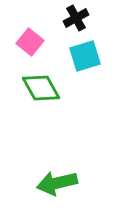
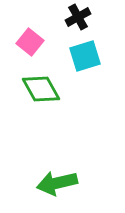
black cross: moved 2 px right, 1 px up
green diamond: moved 1 px down
